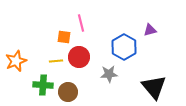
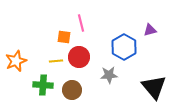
gray star: moved 1 px down
brown circle: moved 4 px right, 2 px up
